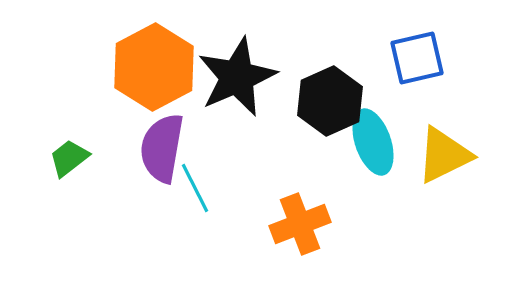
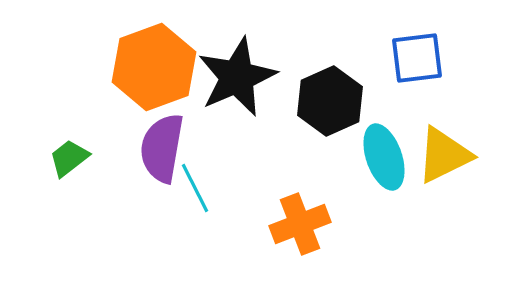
blue square: rotated 6 degrees clockwise
orange hexagon: rotated 8 degrees clockwise
cyan ellipse: moved 11 px right, 15 px down
